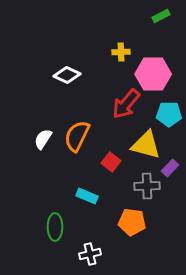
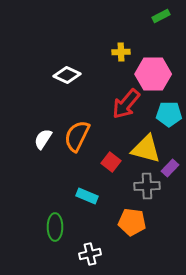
yellow triangle: moved 4 px down
